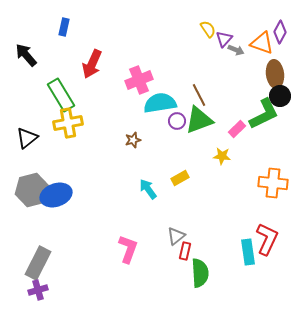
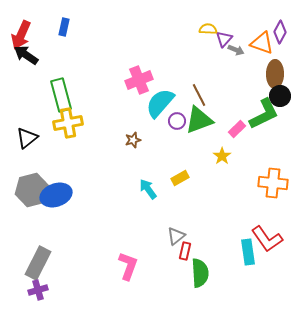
yellow semicircle: rotated 54 degrees counterclockwise
black arrow: rotated 15 degrees counterclockwise
red arrow: moved 71 px left, 29 px up
brown ellipse: rotated 8 degrees clockwise
green rectangle: rotated 16 degrees clockwise
cyan semicircle: rotated 40 degrees counterclockwise
yellow star: rotated 30 degrees clockwise
red L-shape: rotated 120 degrees clockwise
pink L-shape: moved 17 px down
